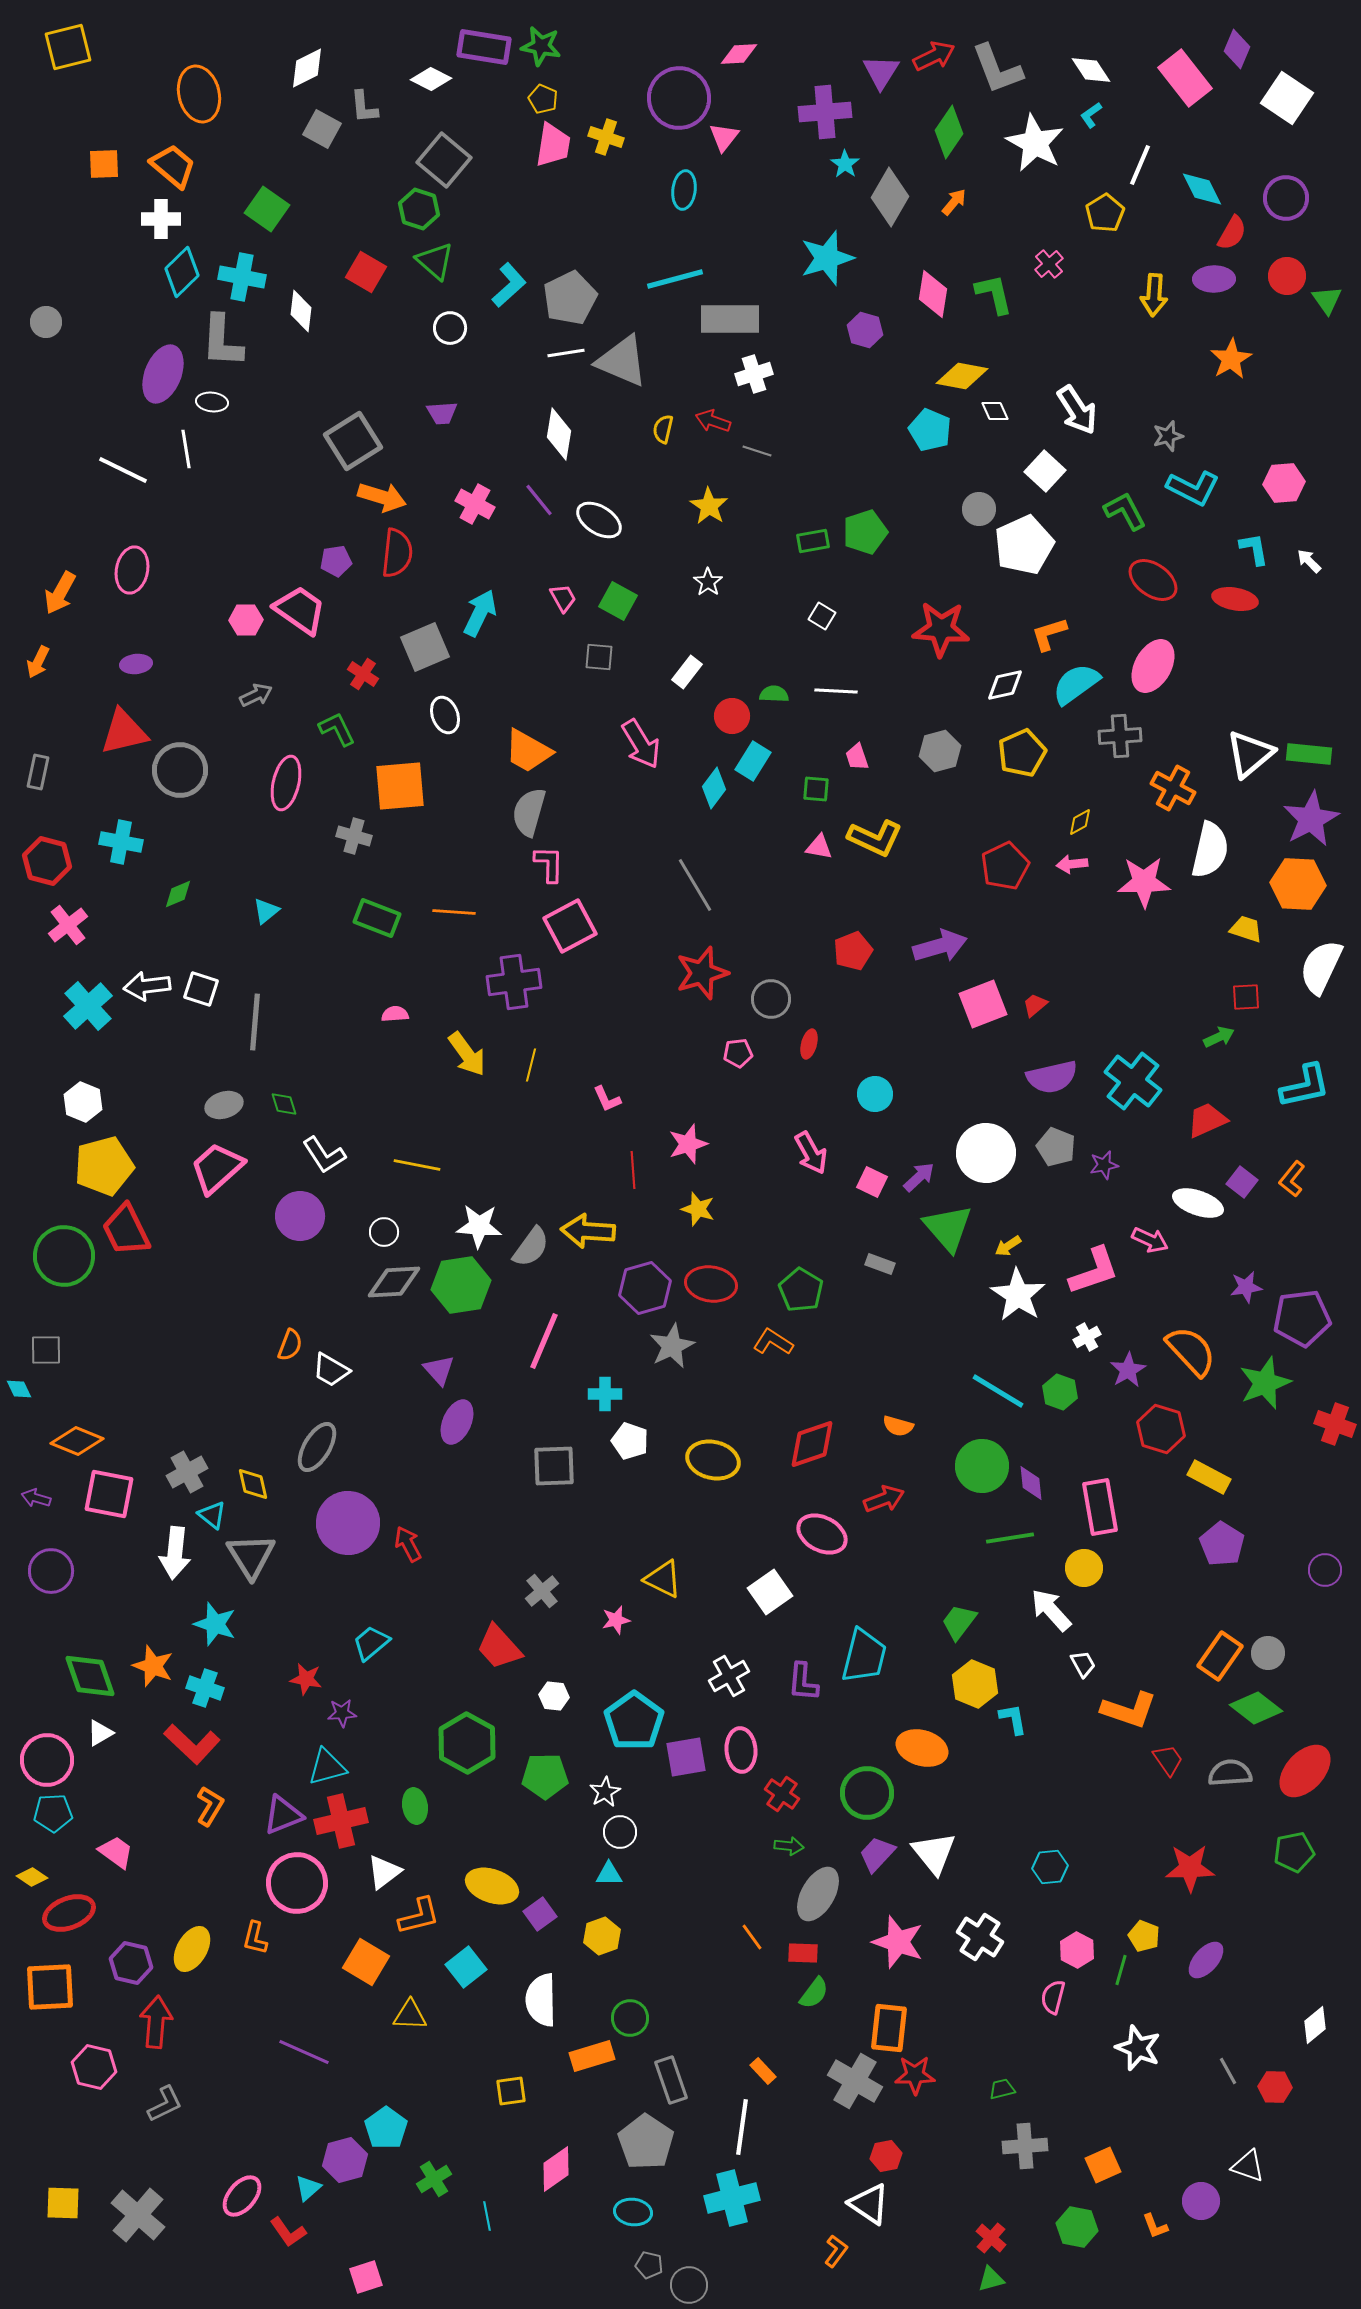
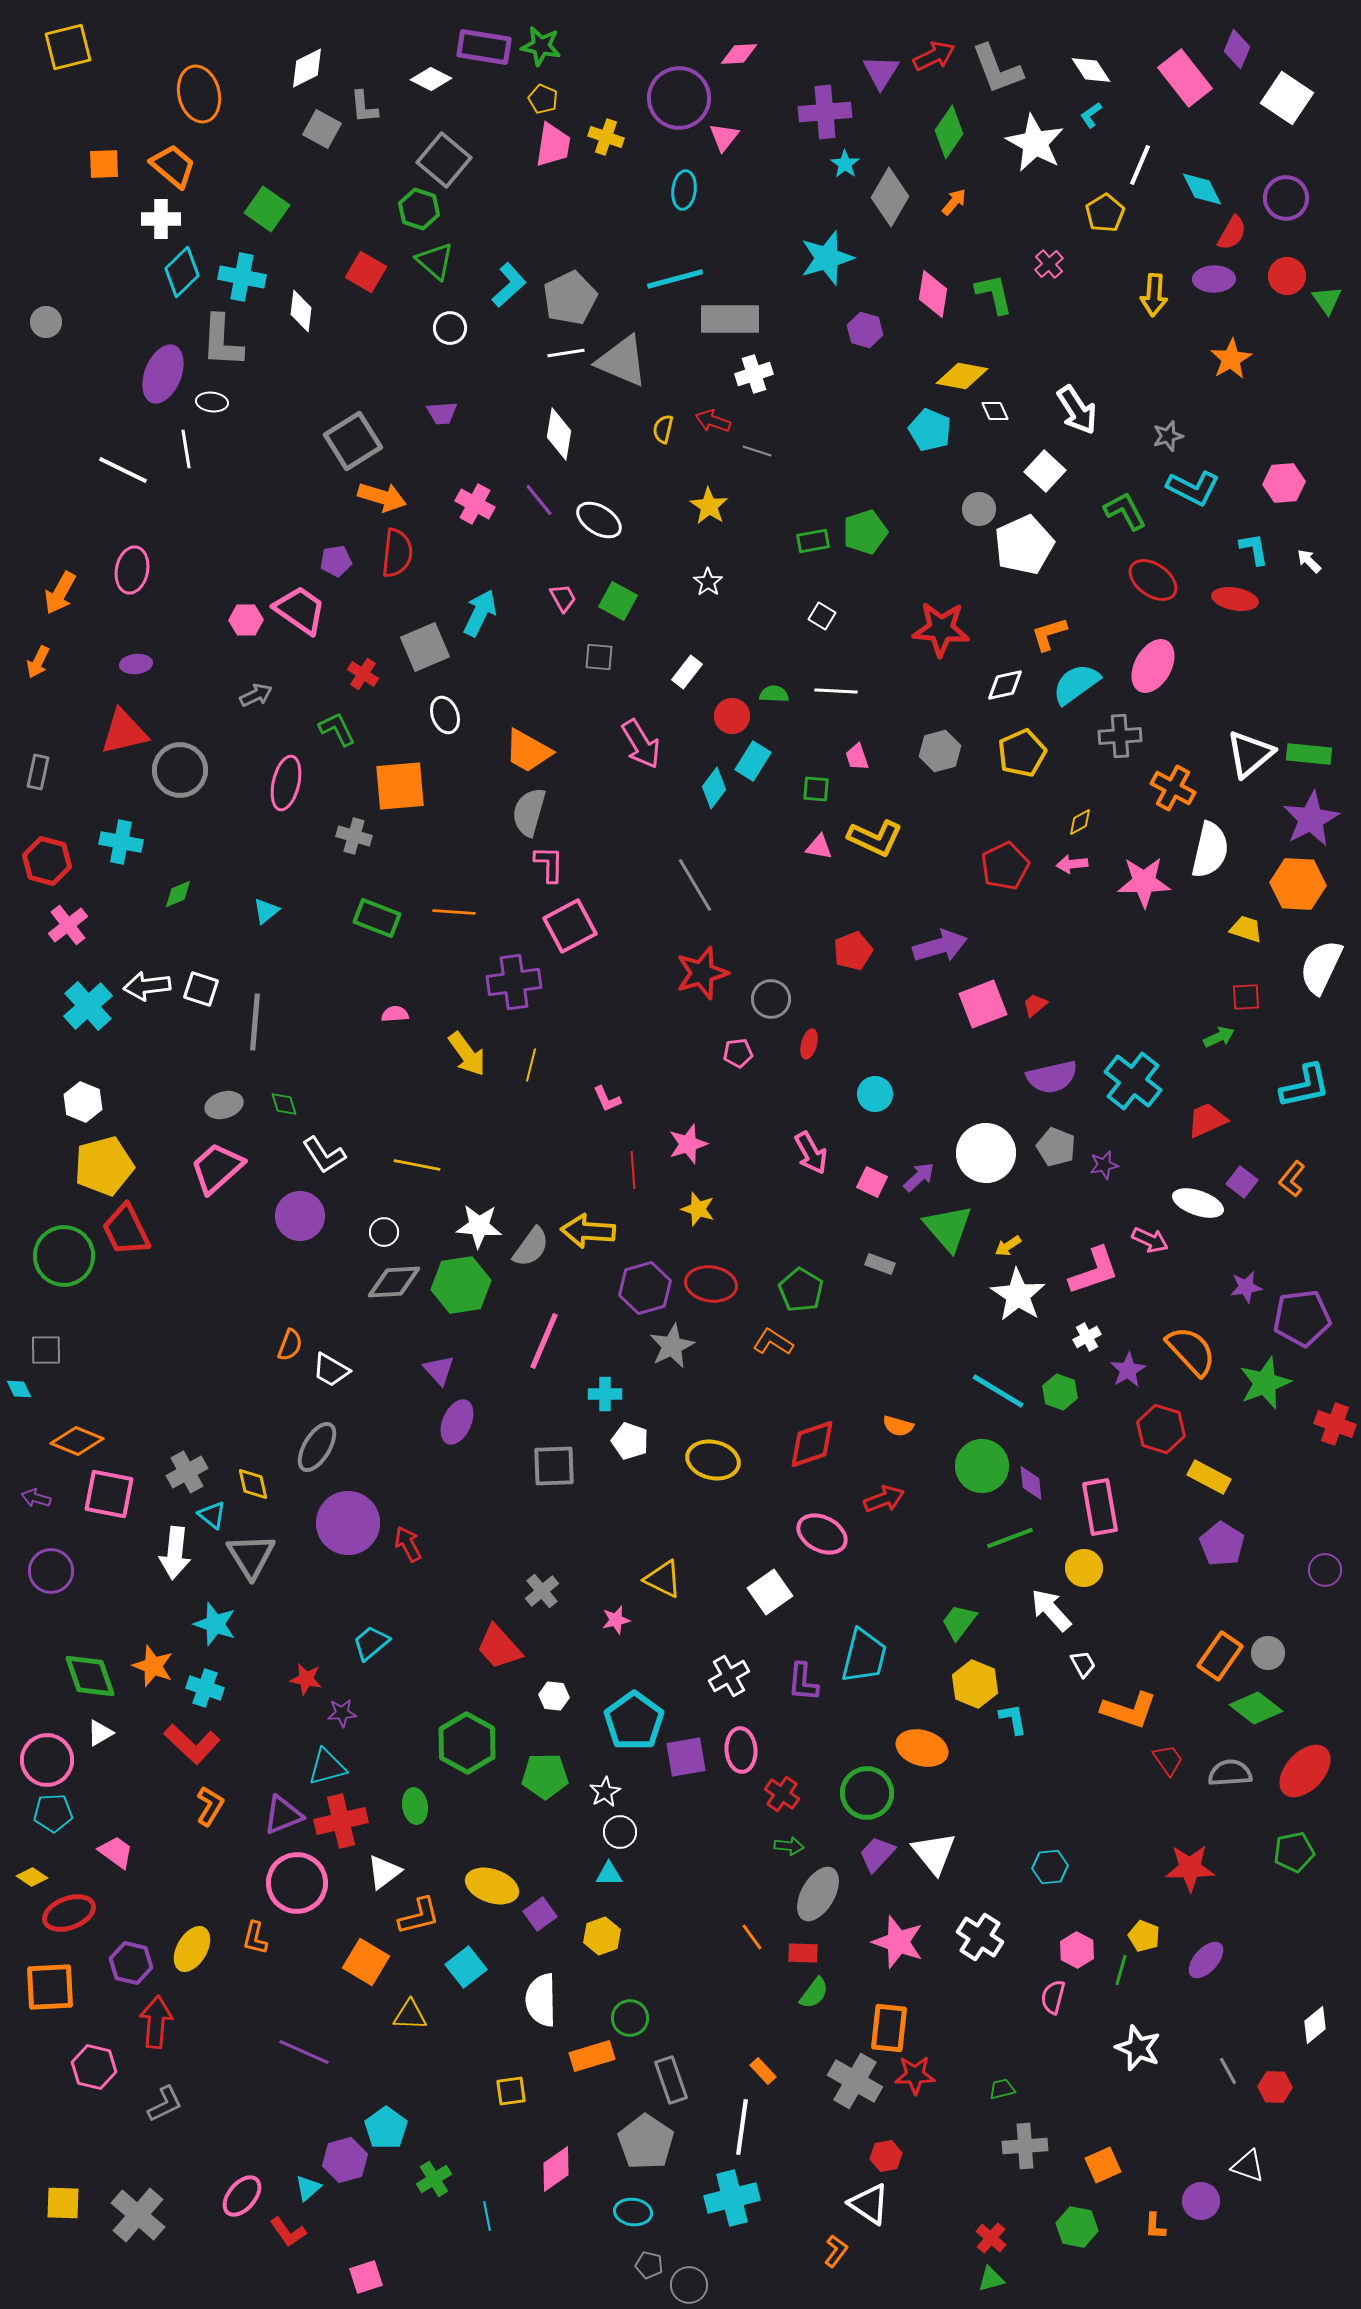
green line at (1010, 1538): rotated 12 degrees counterclockwise
orange L-shape at (1155, 2226): rotated 24 degrees clockwise
